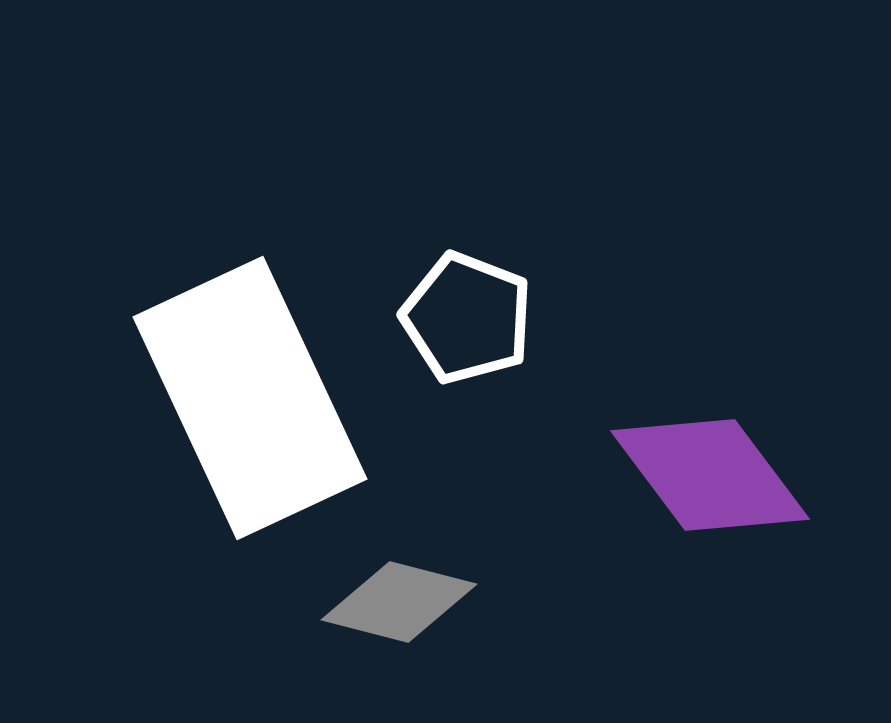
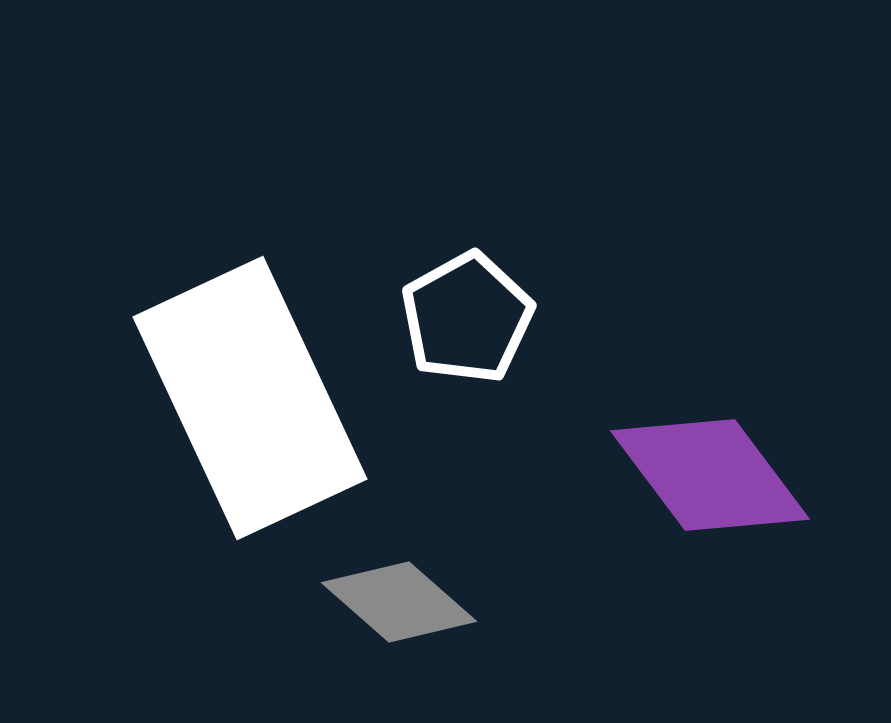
white pentagon: rotated 22 degrees clockwise
gray diamond: rotated 27 degrees clockwise
